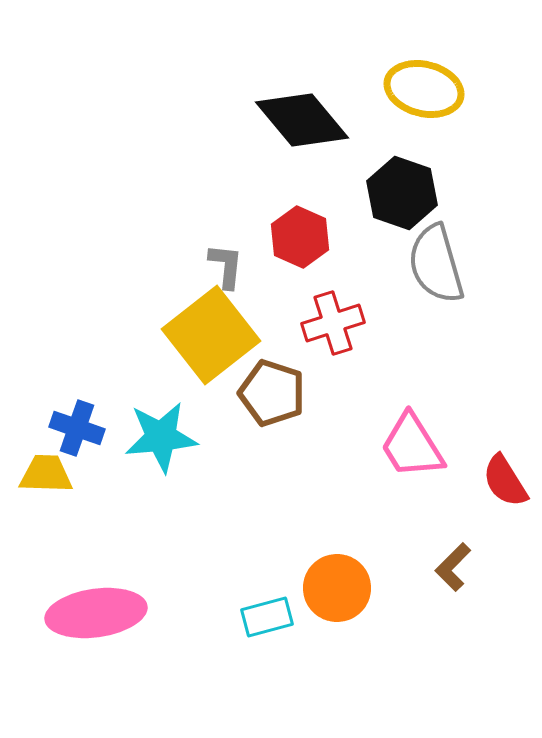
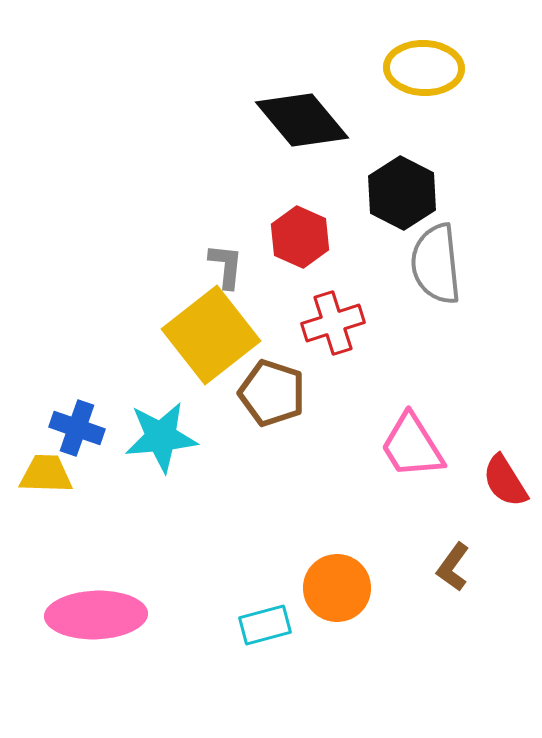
yellow ellipse: moved 21 px up; rotated 12 degrees counterclockwise
black hexagon: rotated 8 degrees clockwise
gray semicircle: rotated 10 degrees clockwise
brown L-shape: rotated 9 degrees counterclockwise
pink ellipse: moved 2 px down; rotated 6 degrees clockwise
cyan rectangle: moved 2 px left, 8 px down
